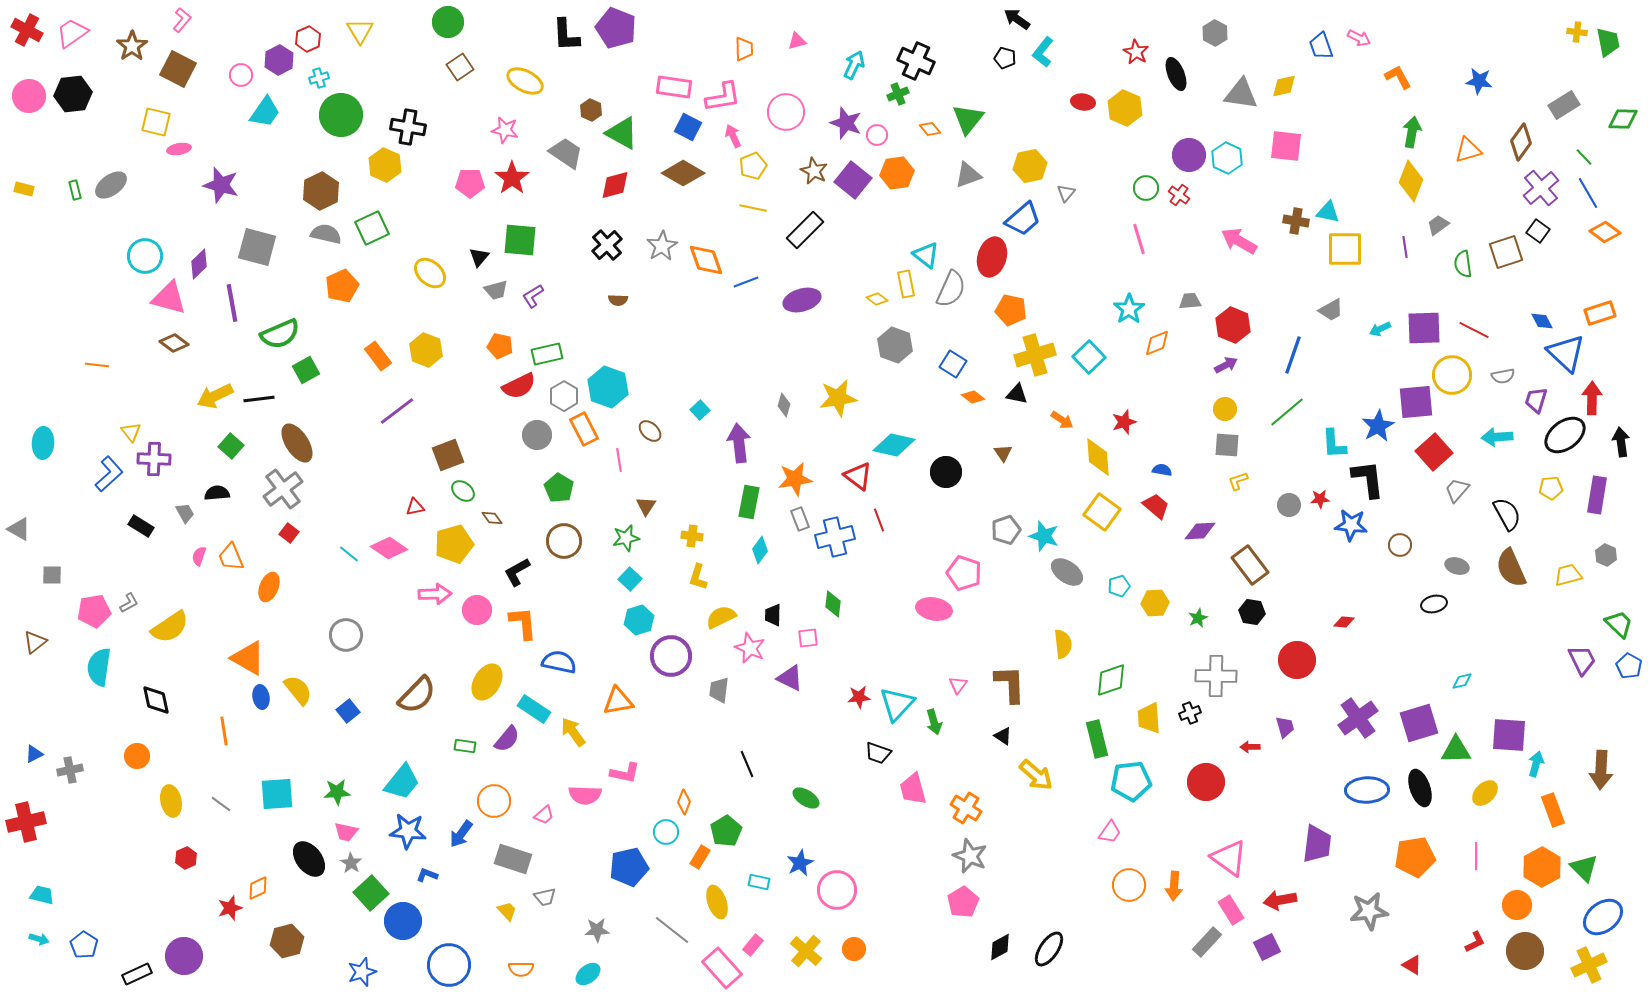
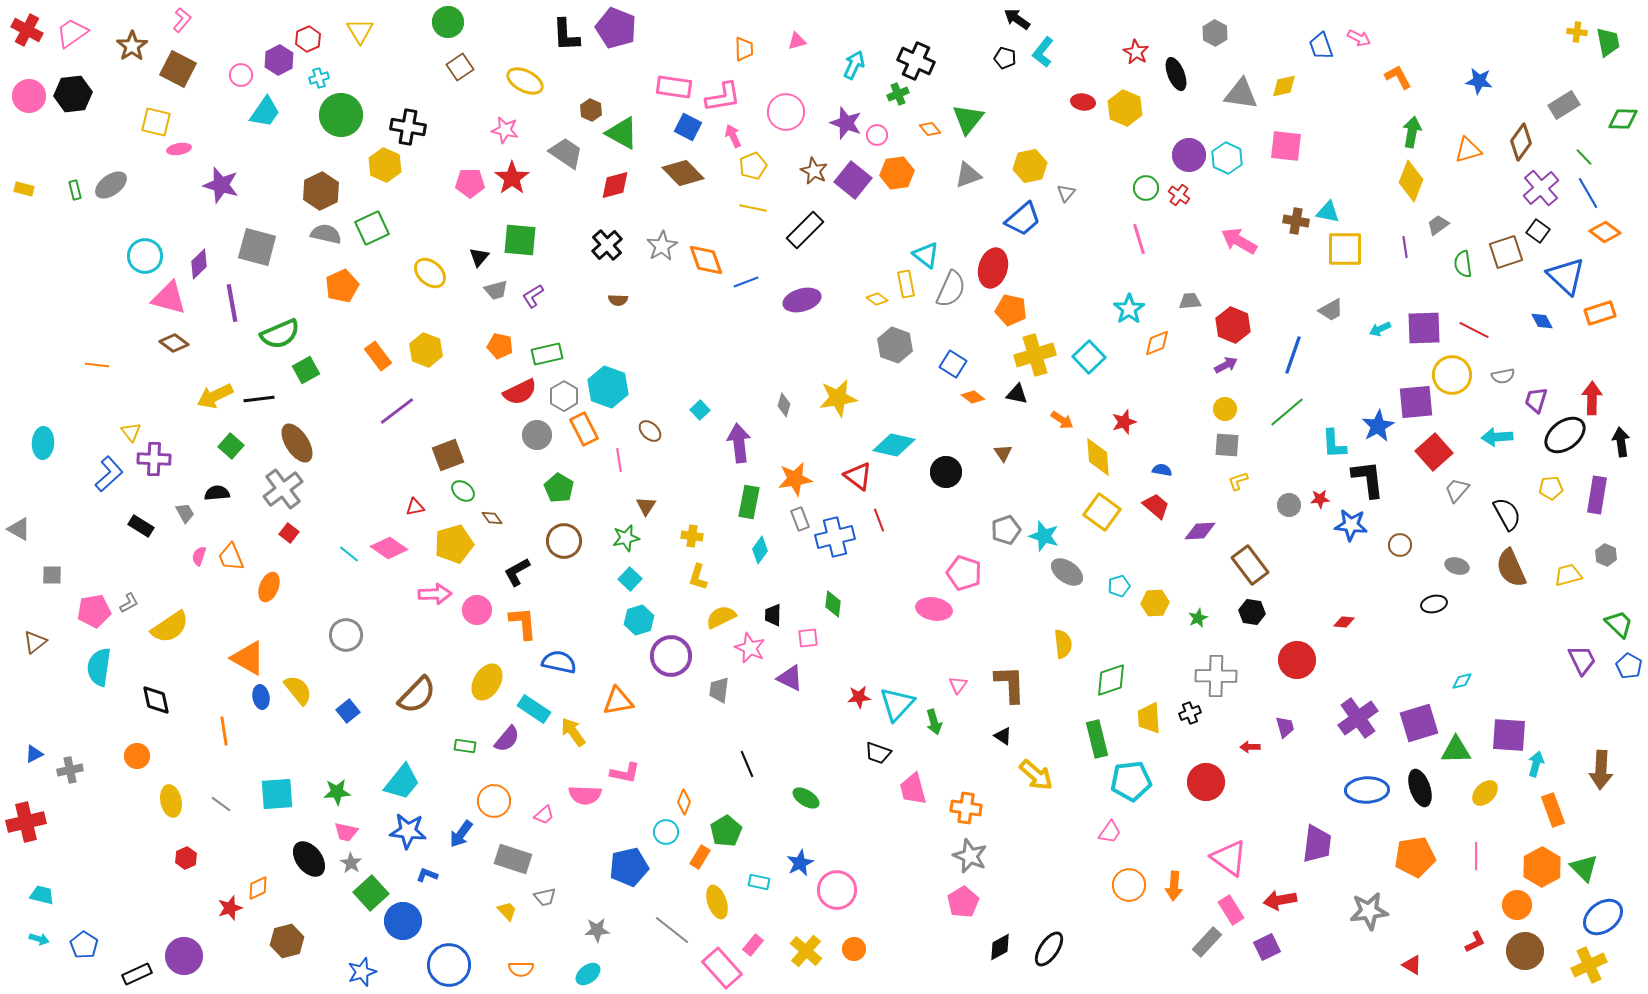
brown diamond at (683, 173): rotated 15 degrees clockwise
red ellipse at (992, 257): moved 1 px right, 11 px down
blue triangle at (1566, 353): moved 77 px up
red semicircle at (519, 386): moved 1 px right, 6 px down
orange cross at (966, 808): rotated 24 degrees counterclockwise
